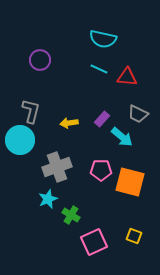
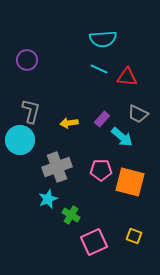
cyan semicircle: rotated 16 degrees counterclockwise
purple circle: moved 13 px left
